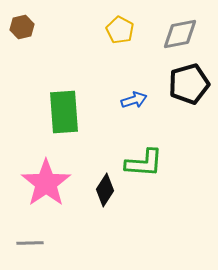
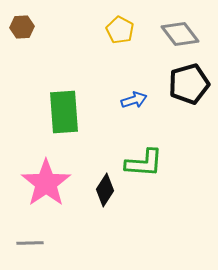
brown hexagon: rotated 10 degrees clockwise
gray diamond: rotated 63 degrees clockwise
